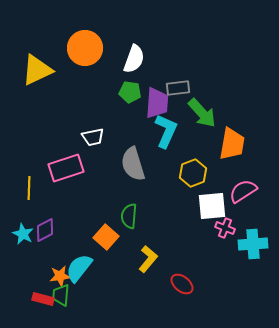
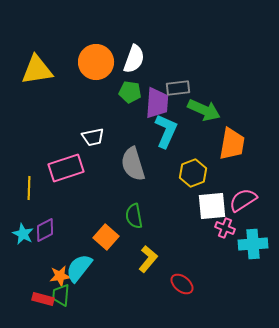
orange circle: moved 11 px right, 14 px down
yellow triangle: rotated 16 degrees clockwise
green arrow: moved 2 px right, 3 px up; rotated 24 degrees counterclockwise
pink semicircle: moved 9 px down
green semicircle: moved 5 px right; rotated 15 degrees counterclockwise
